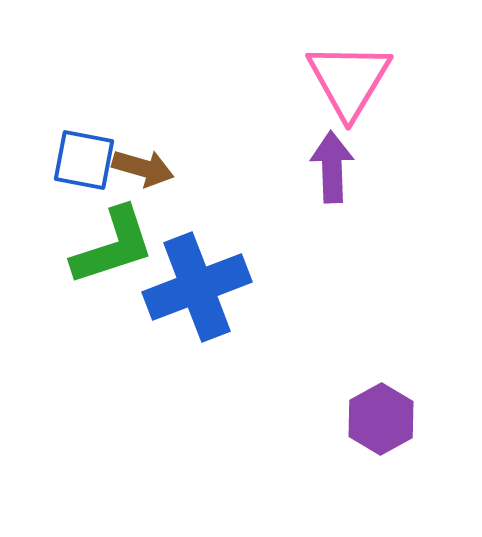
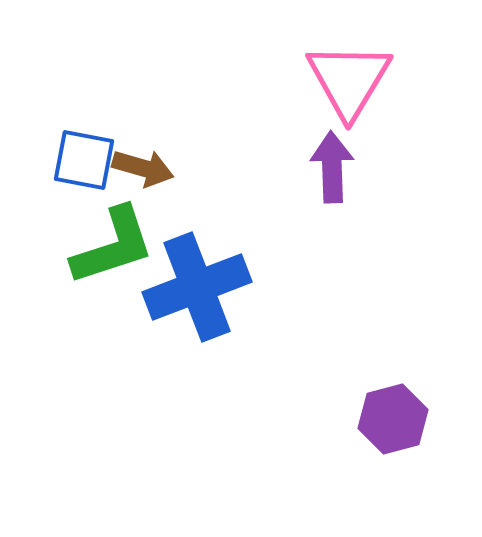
purple hexagon: moved 12 px right; rotated 14 degrees clockwise
